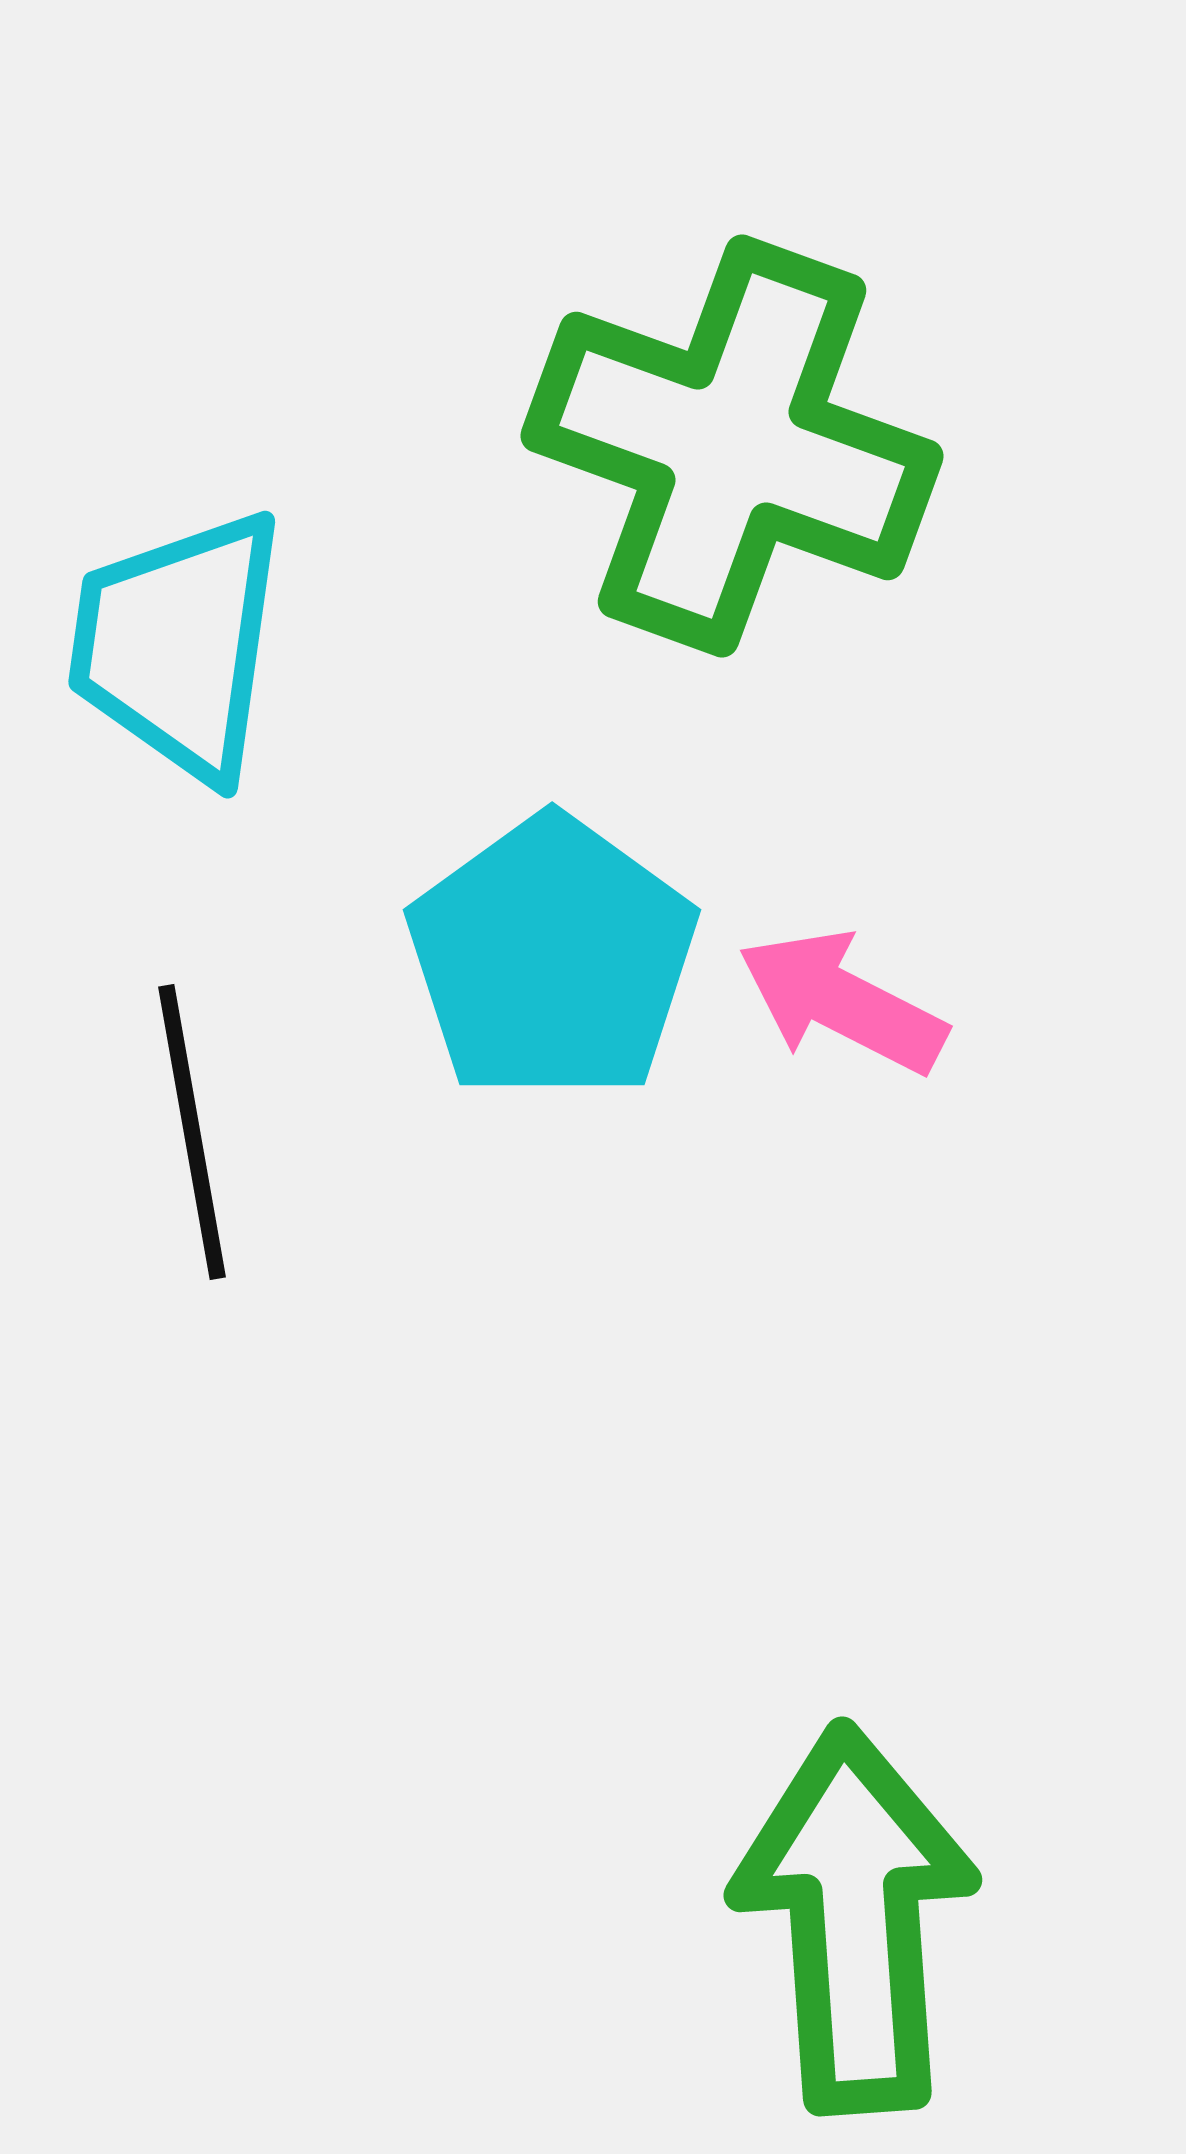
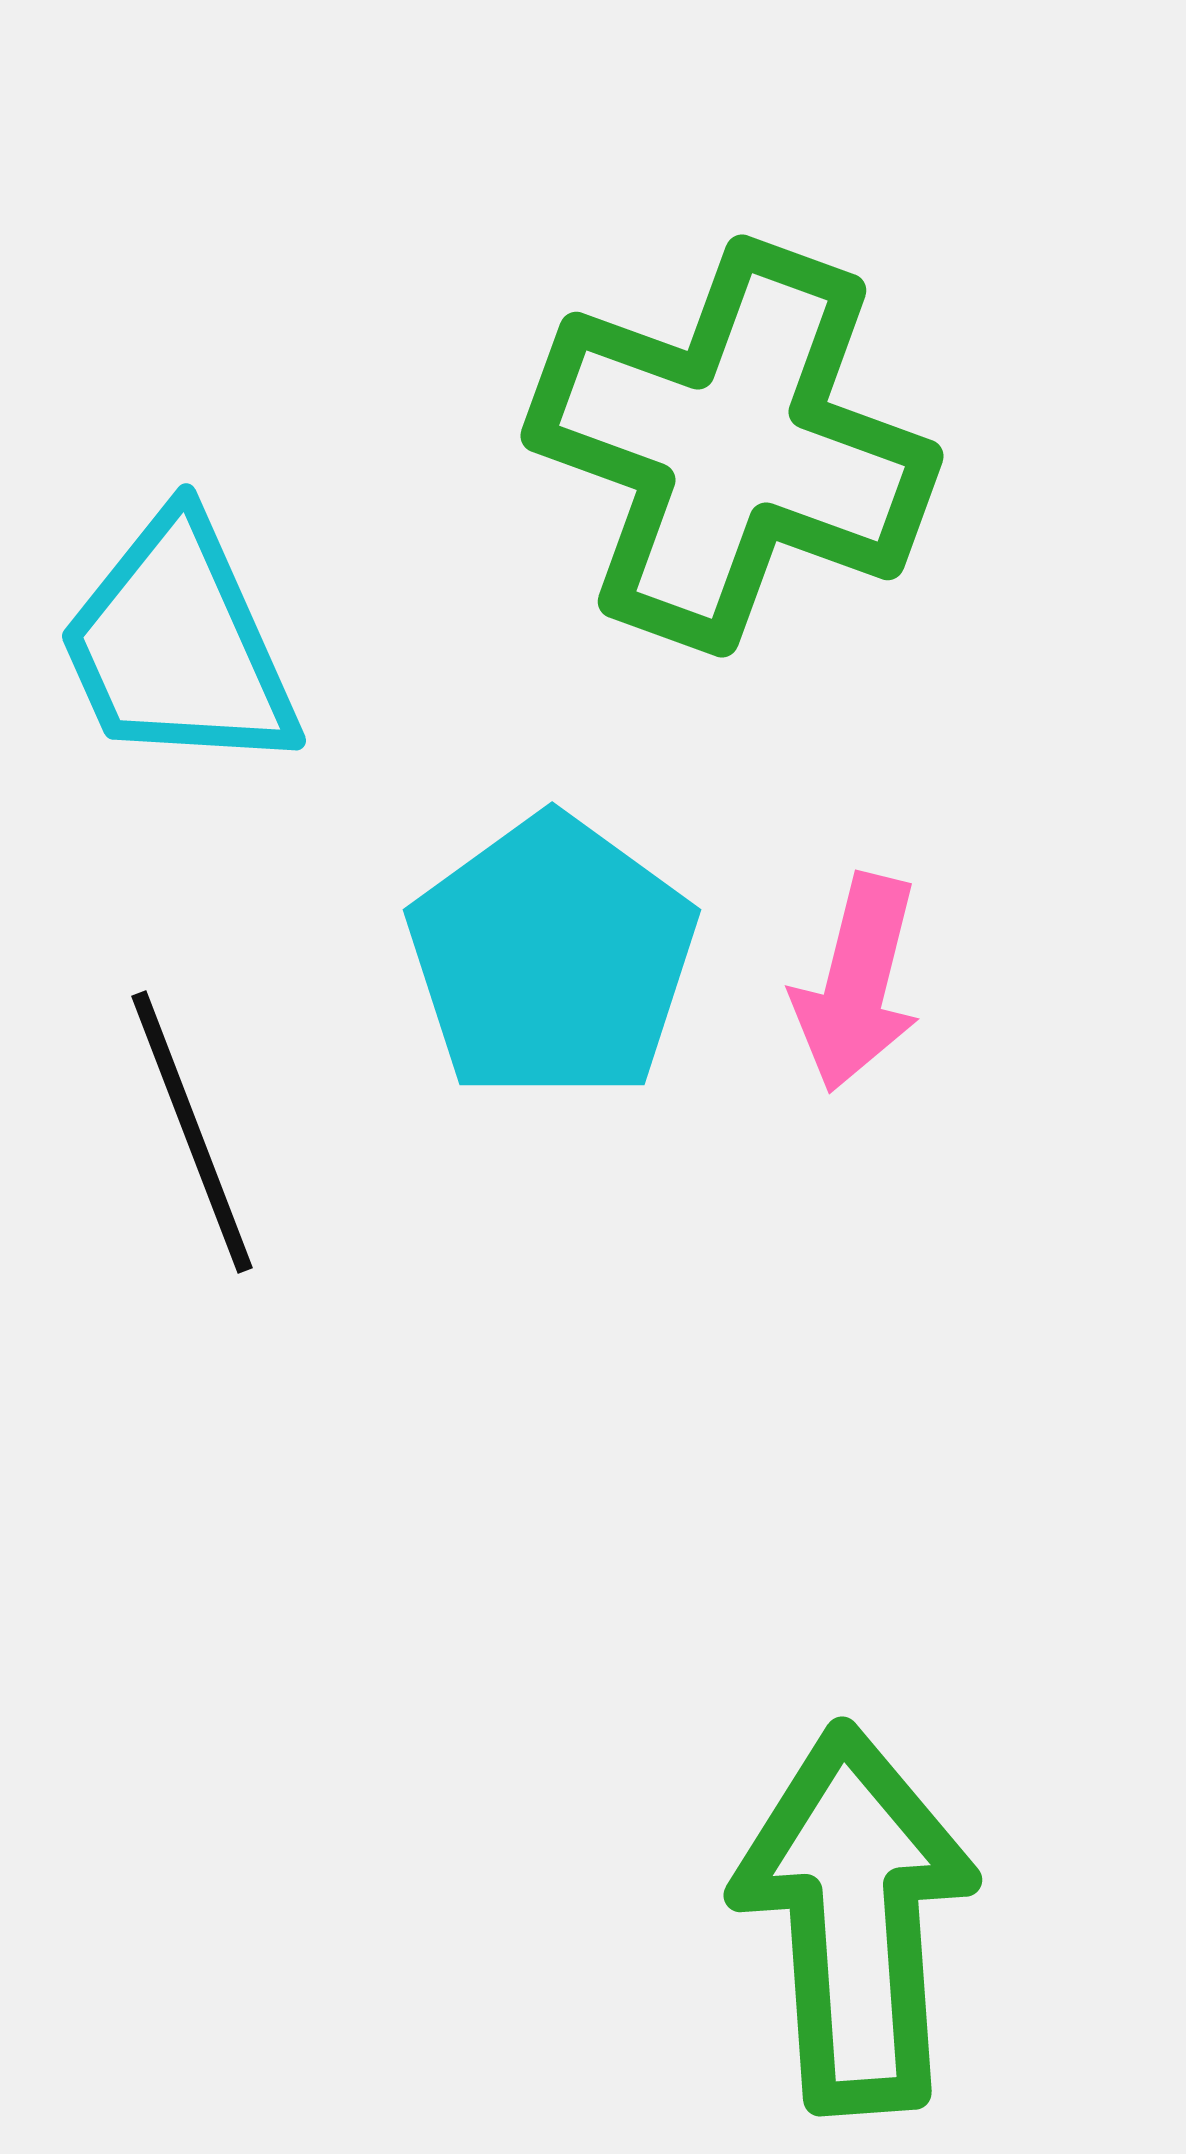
cyan trapezoid: rotated 32 degrees counterclockwise
pink arrow: moved 15 px right, 19 px up; rotated 103 degrees counterclockwise
black line: rotated 11 degrees counterclockwise
